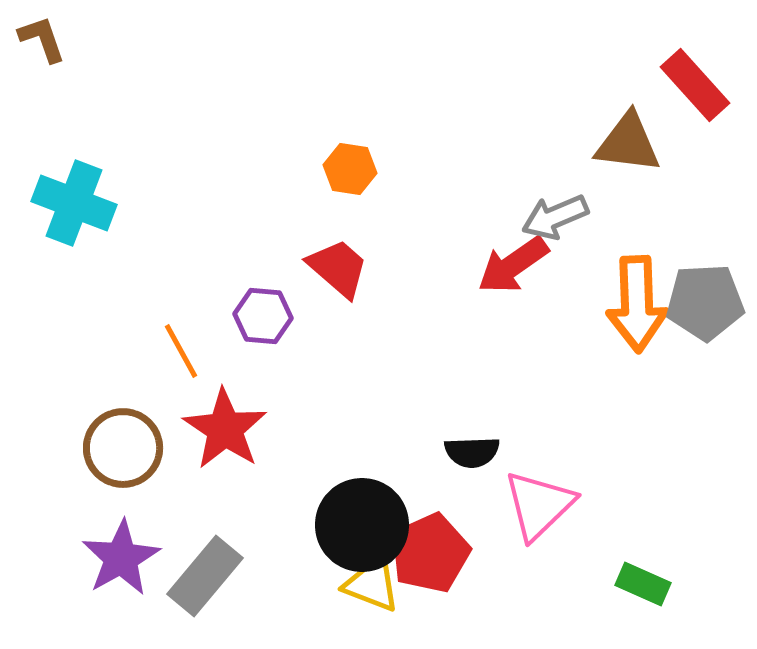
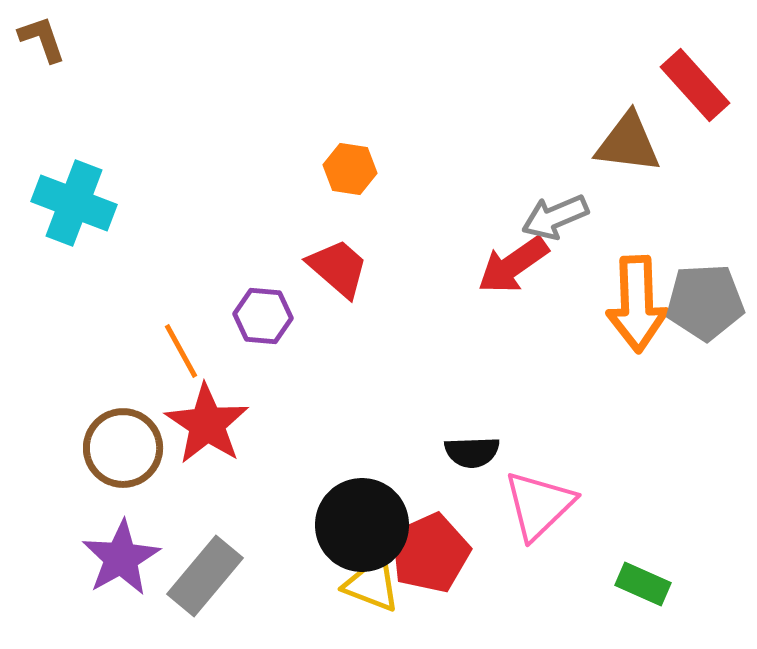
red star: moved 18 px left, 5 px up
